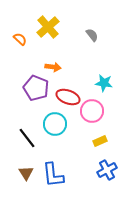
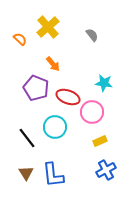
orange arrow: moved 3 px up; rotated 42 degrees clockwise
pink circle: moved 1 px down
cyan circle: moved 3 px down
blue cross: moved 1 px left
